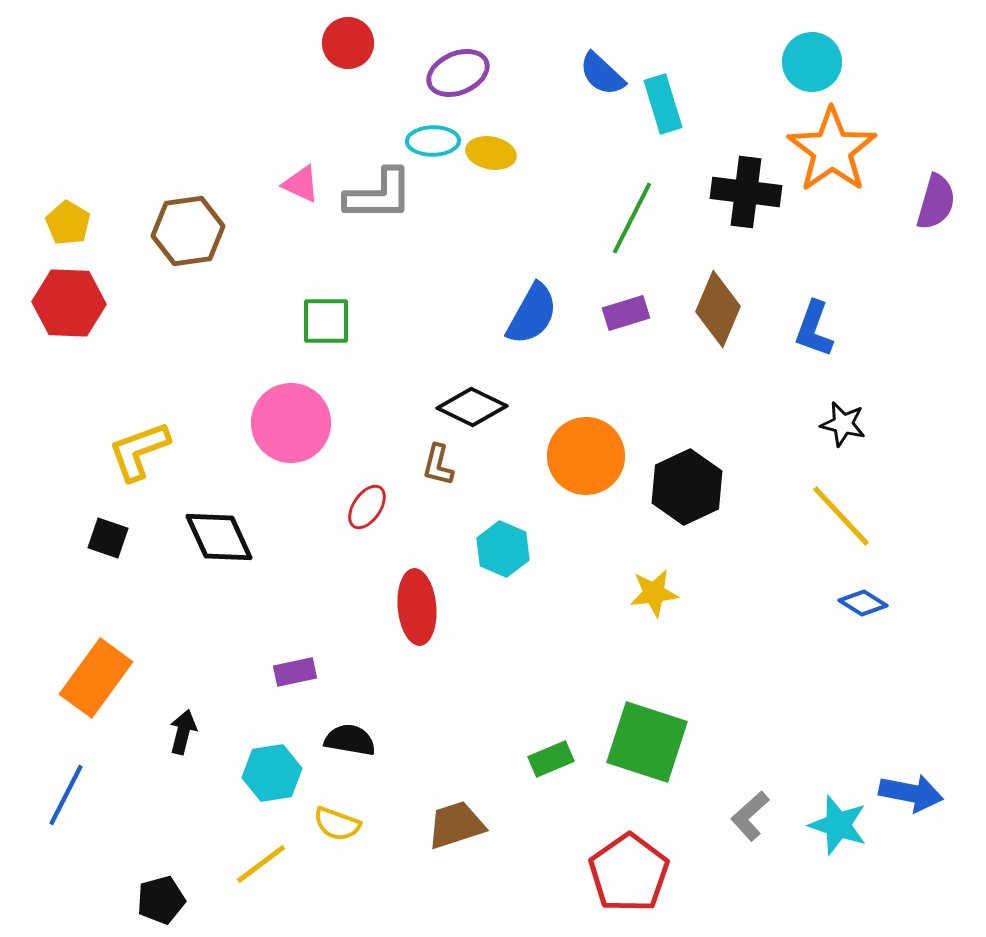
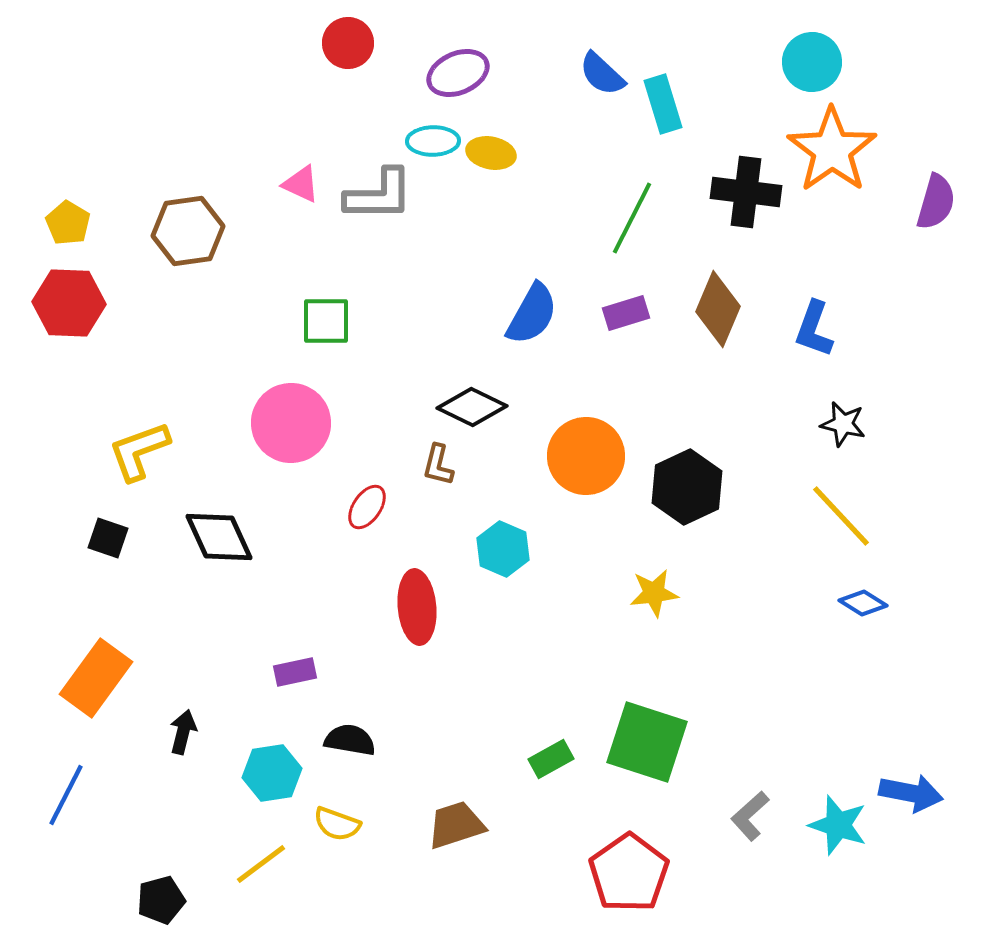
green rectangle at (551, 759): rotated 6 degrees counterclockwise
